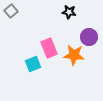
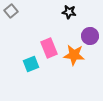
purple circle: moved 1 px right, 1 px up
cyan square: moved 2 px left
